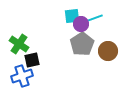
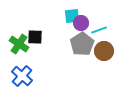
cyan line: moved 4 px right, 12 px down
purple circle: moved 1 px up
brown circle: moved 4 px left
black square: moved 3 px right, 23 px up; rotated 14 degrees clockwise
blue cross: rotated 30 degrees counterclockwise
